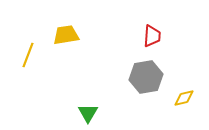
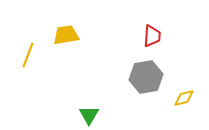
green triangle: moved 1 px right, 2 px down
